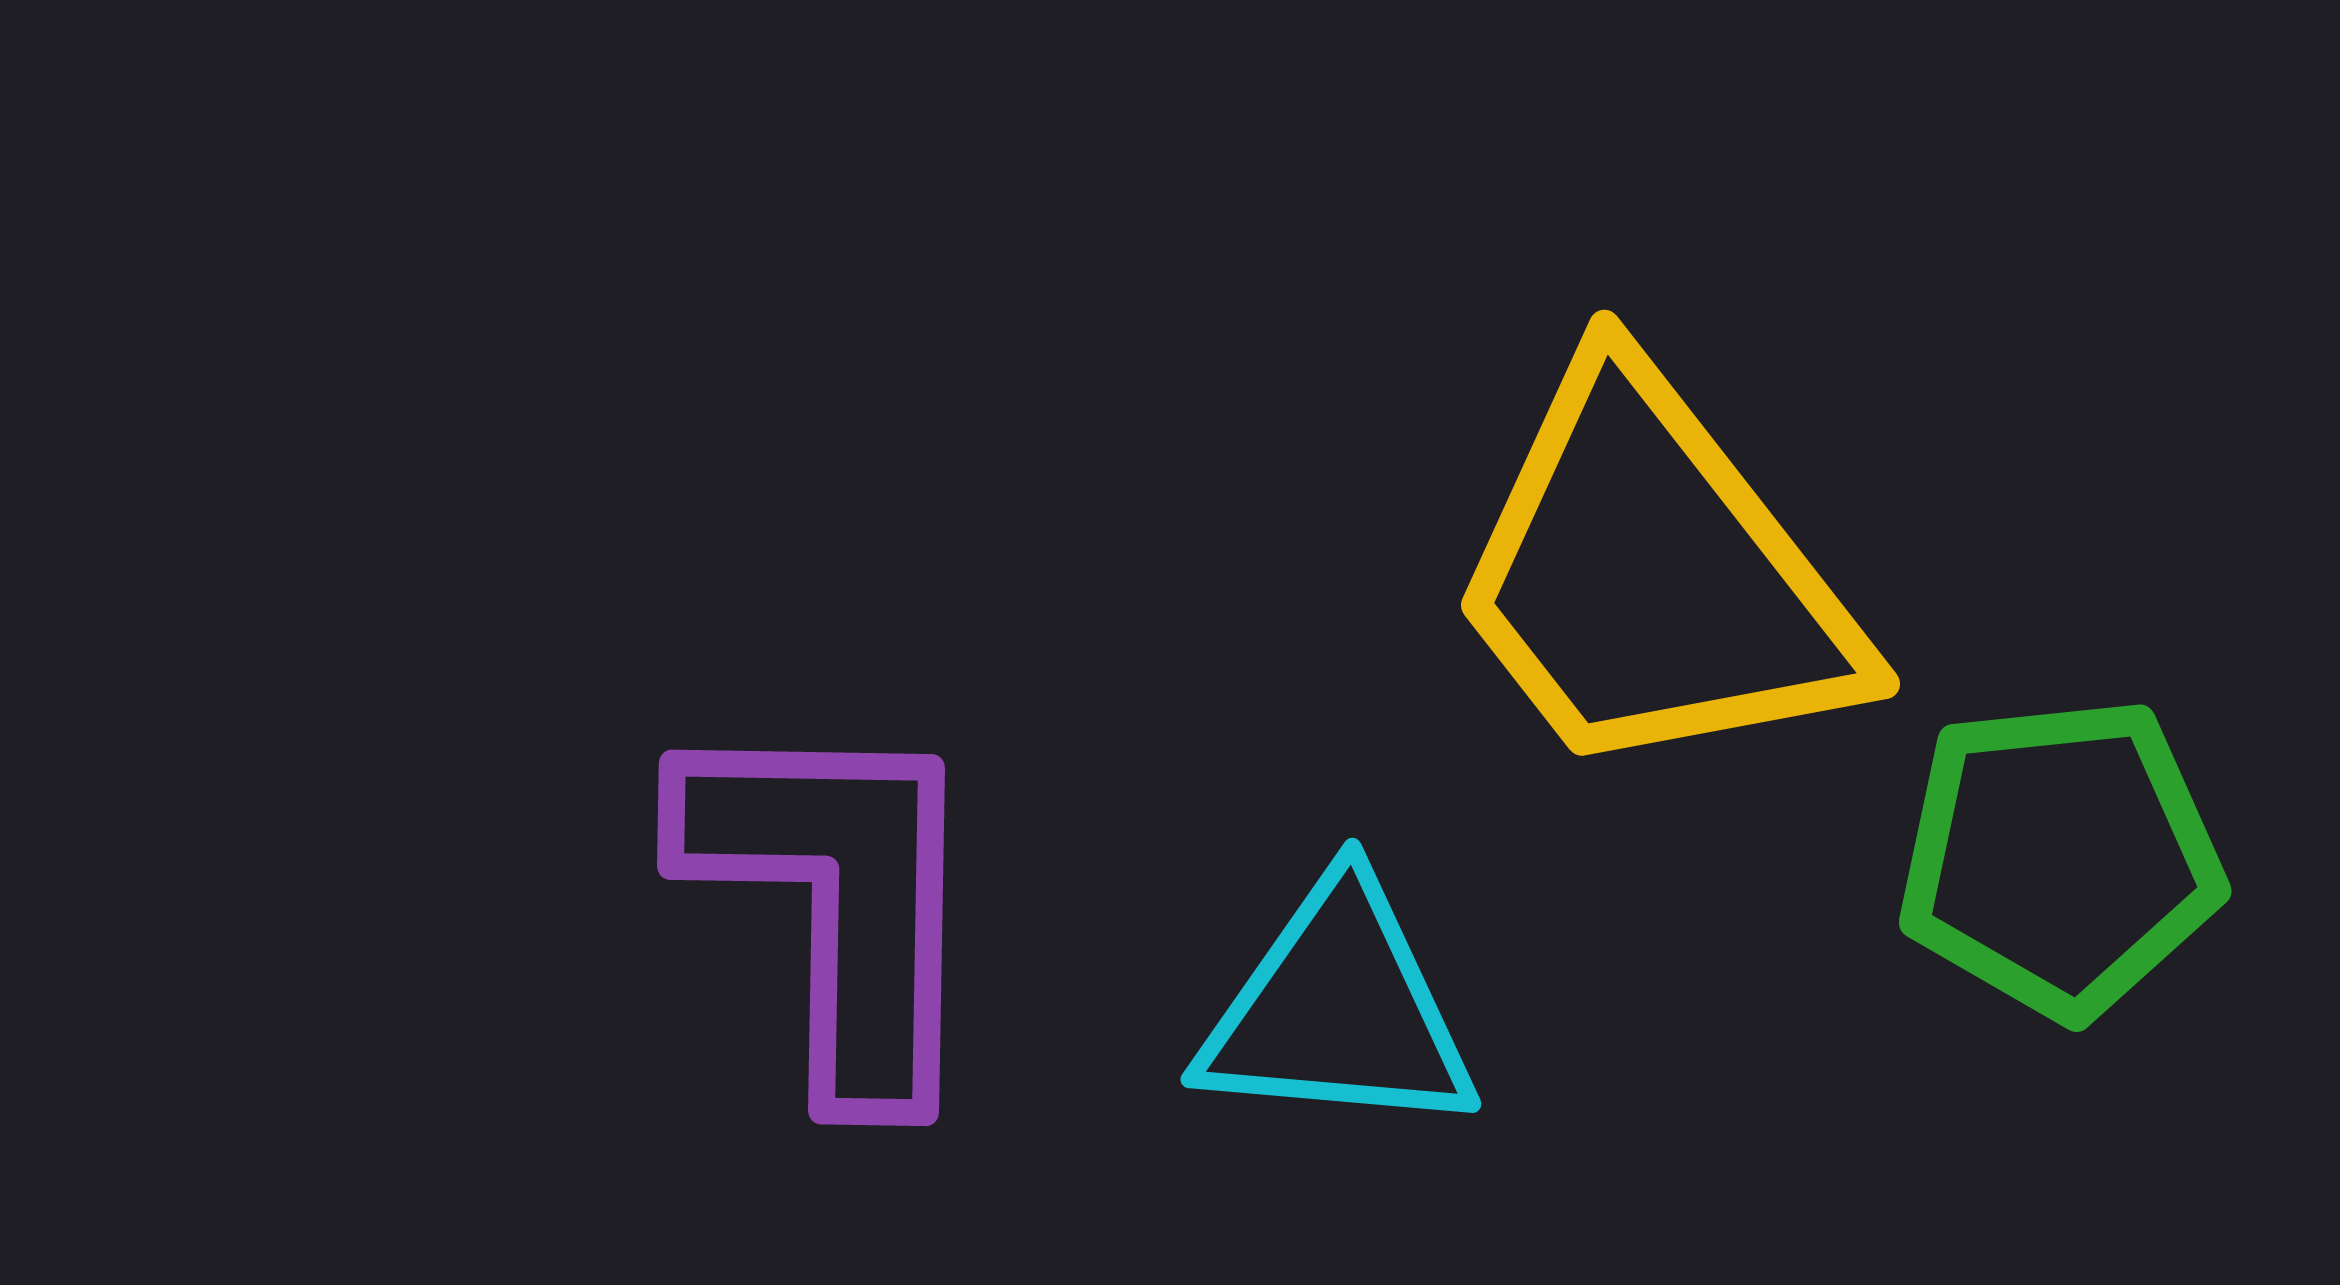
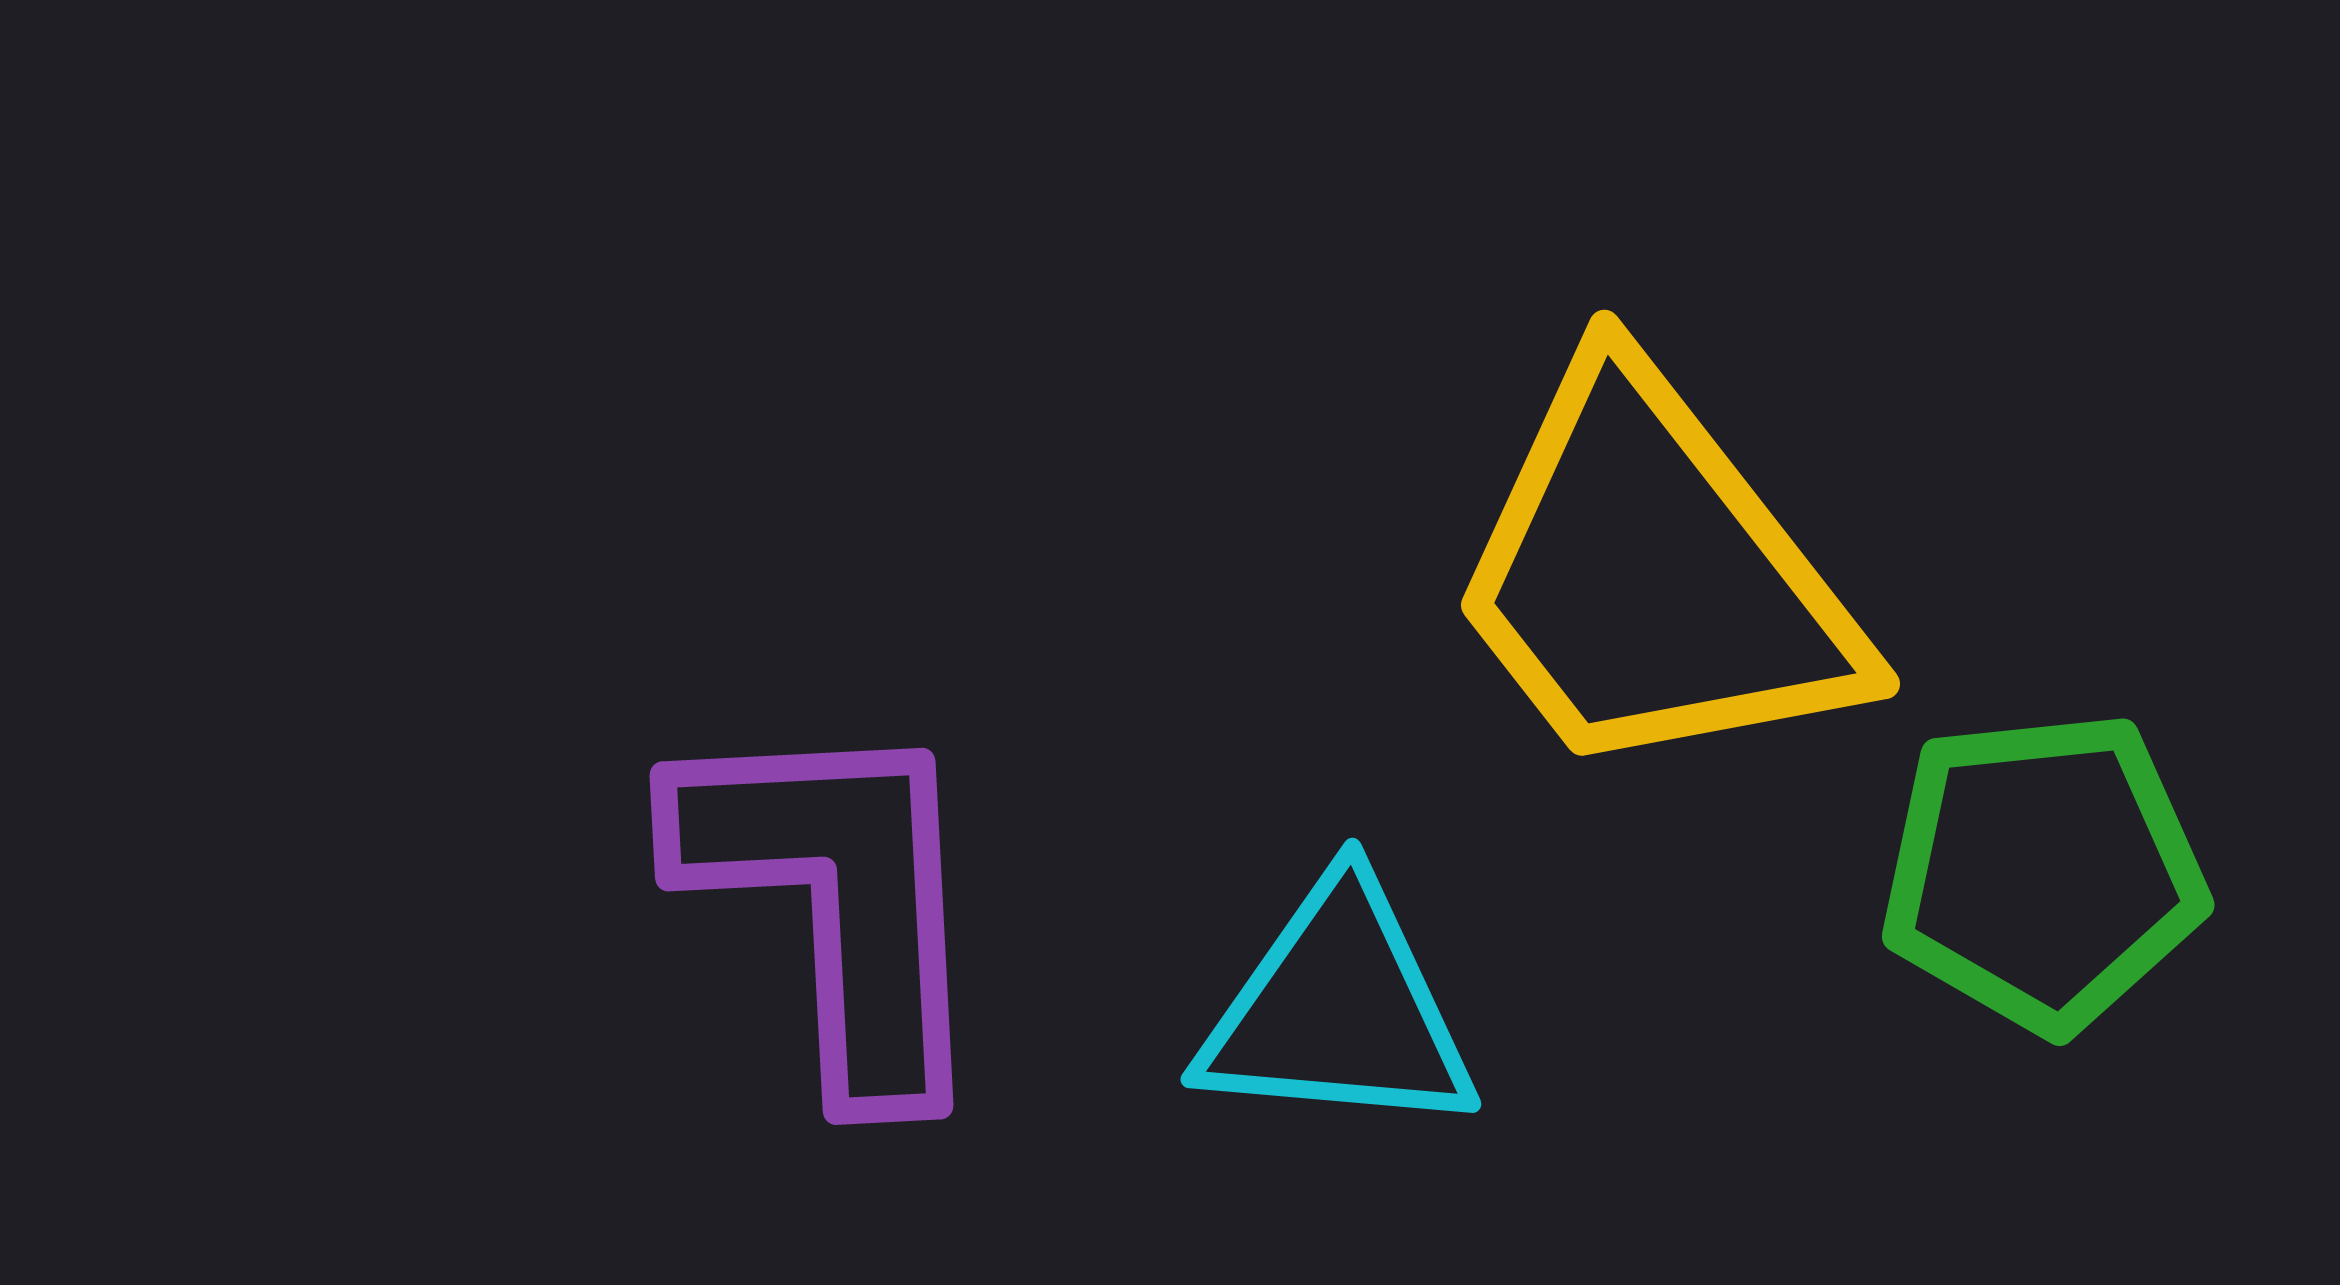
green pentagon: moved 17 px left, 14 px down
purple L-shape: rotated 4 degrees counterclockwise
